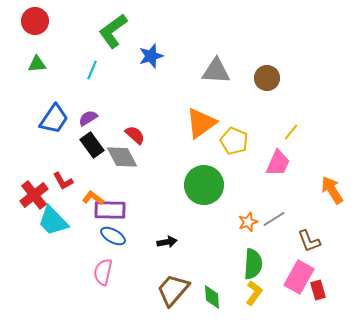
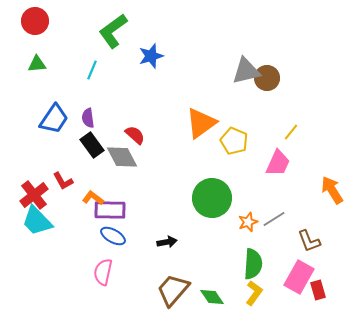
gray triangle: moved 30 px right; rotated 16 degrees counterclockwise
purple semicircle: rotated 66 degrees counterclockwise
green circle: moved 8 px right, 13 px down
cyan trapezoid: moved 16 px left
green diamond: rotated 30 degrees counterclockwise
